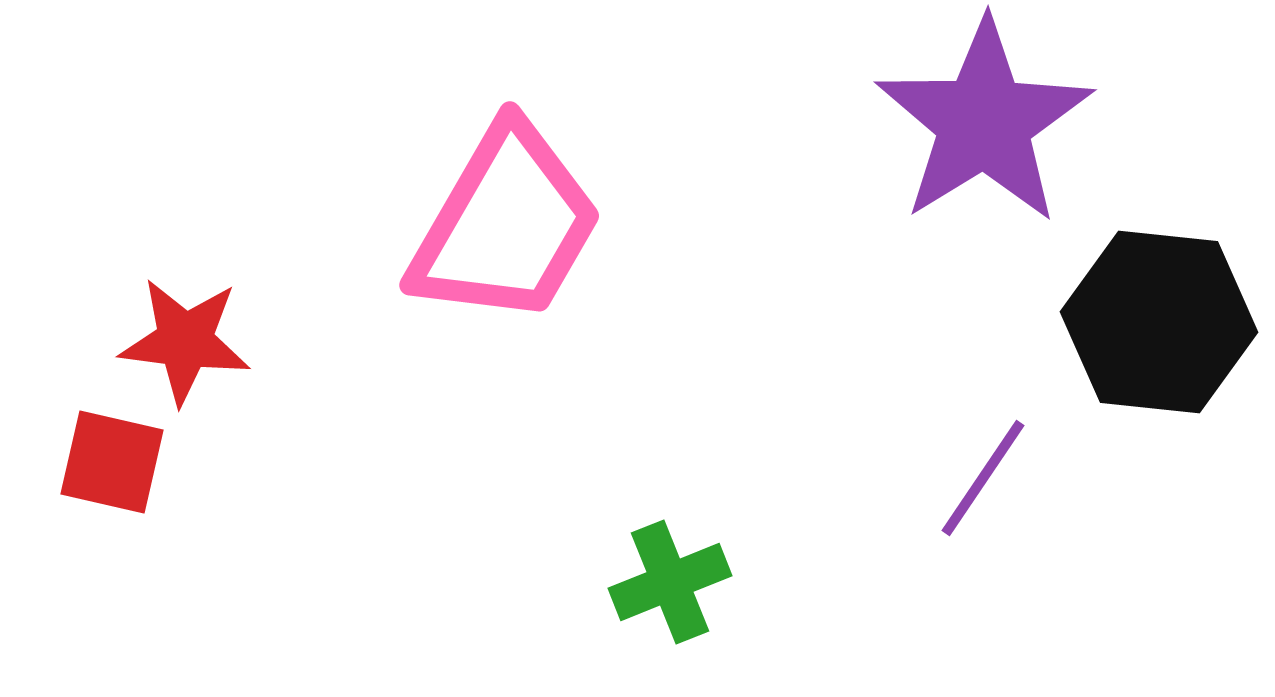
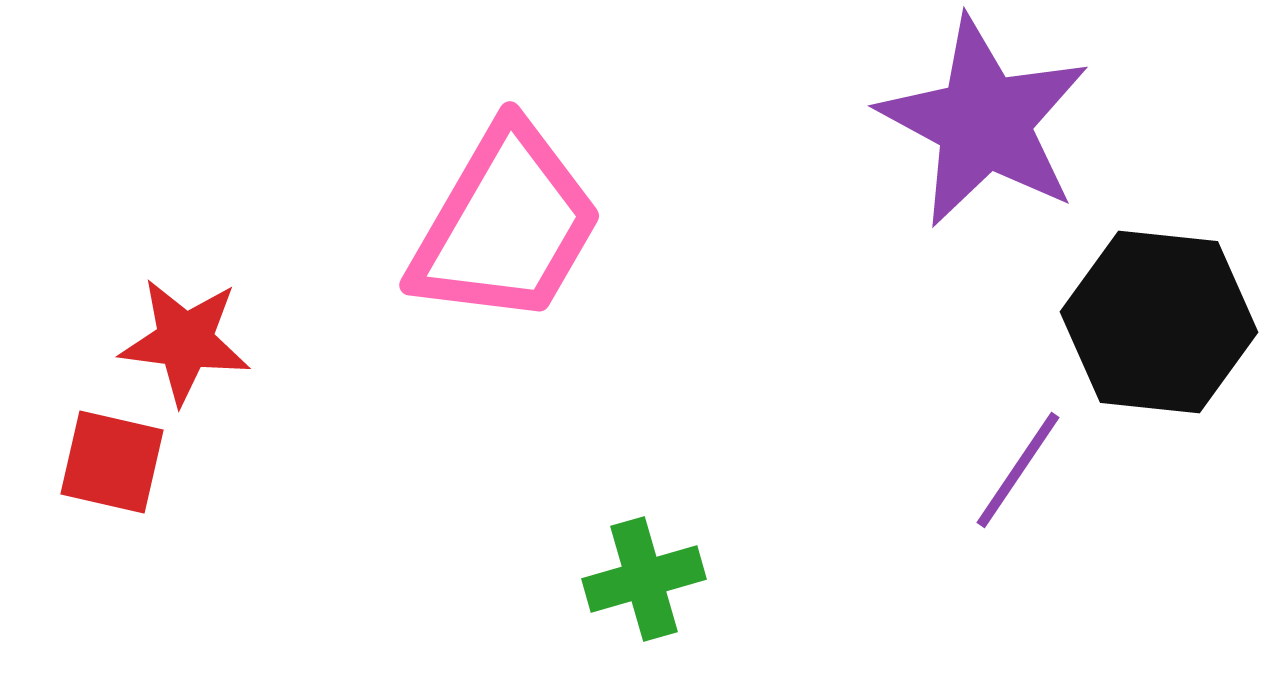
purple star: rotated 12 degrees counterclockwise
purple line: moved 35 px right, 8 px up
green cross: moved 26 px left, 3 px up; rotated 6 degrees clockwise
